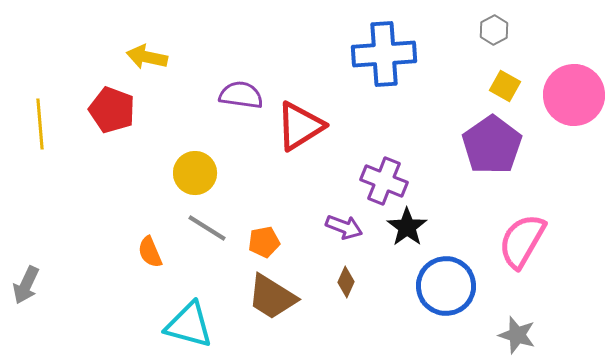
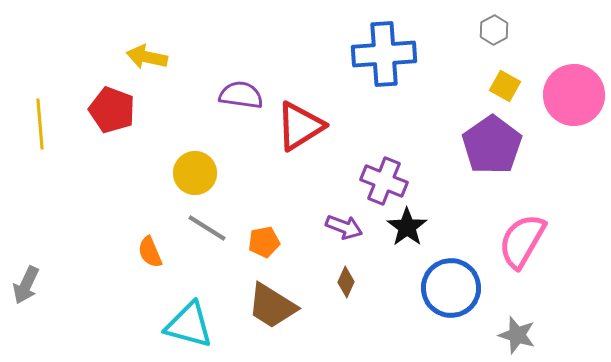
blue circle: moved 5 px right, 2 px down
brown trapezoid: moved 9 px down
